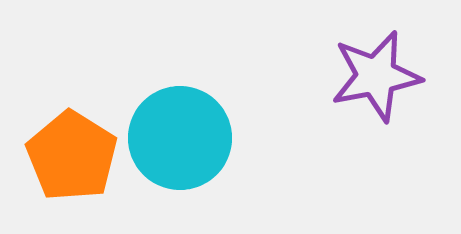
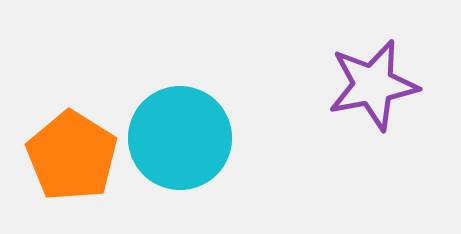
purple star: moved 3 px left, 9 px down
